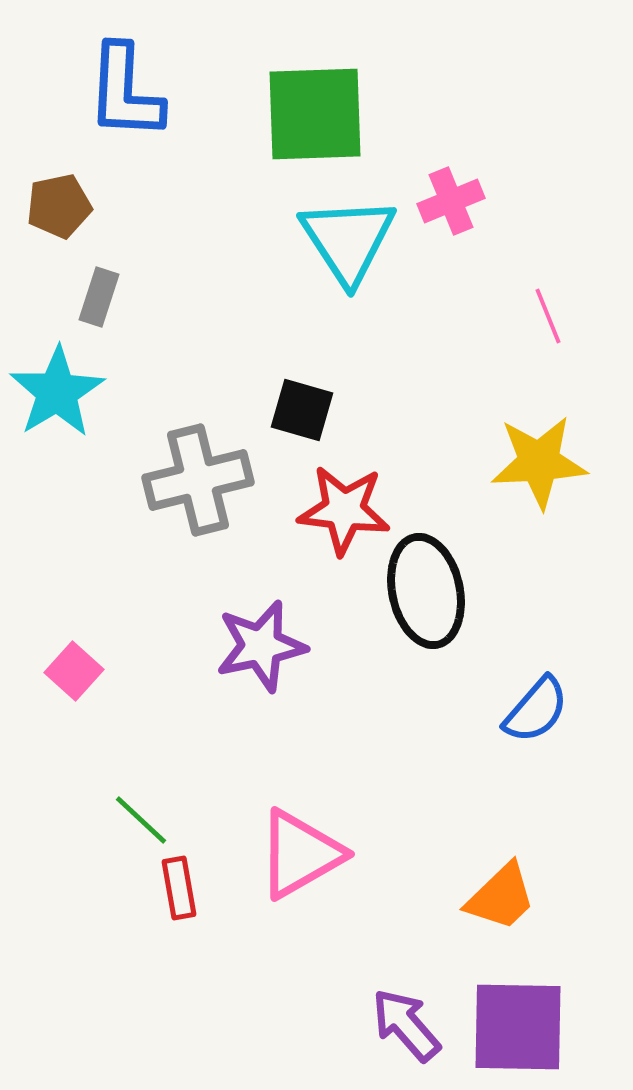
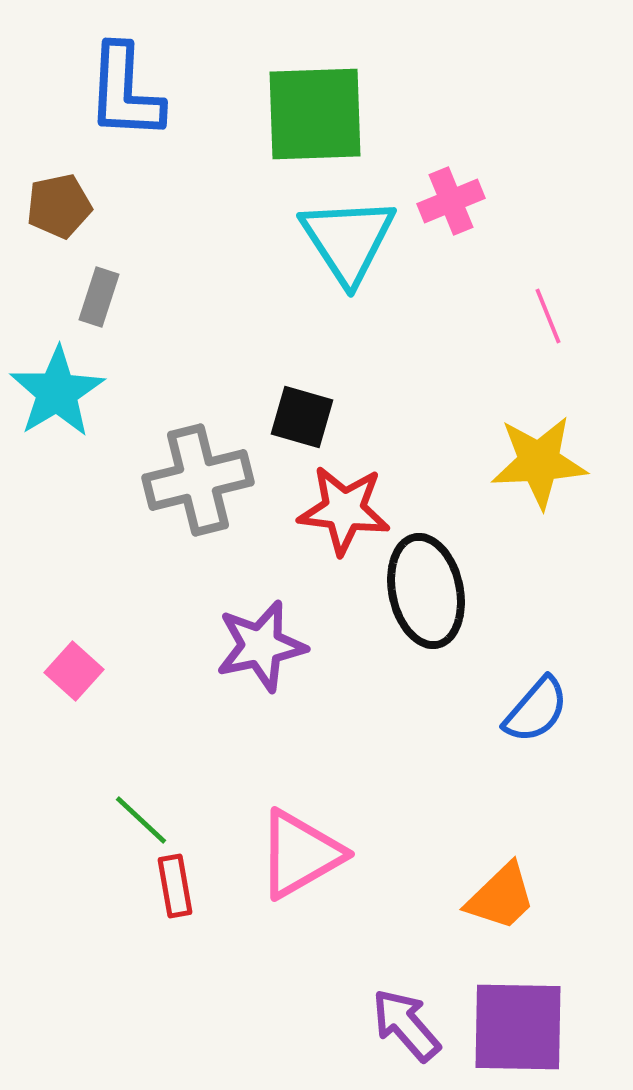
black square: moved 7 px down
red rectangle: moved 4 px left, 2 px up
